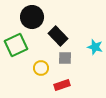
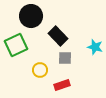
black circle: moved 1 px left, 1 px up
yellow circle: moved 1 px left, 2 px down
